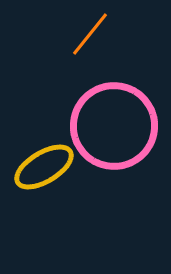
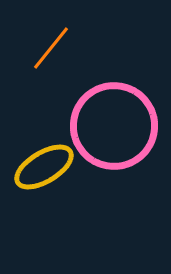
orange line: moved 39 px left, 14 px down
